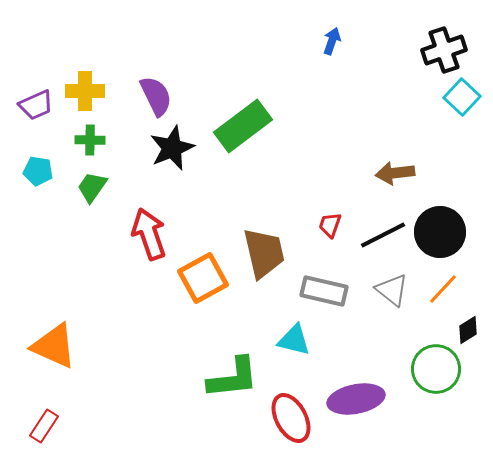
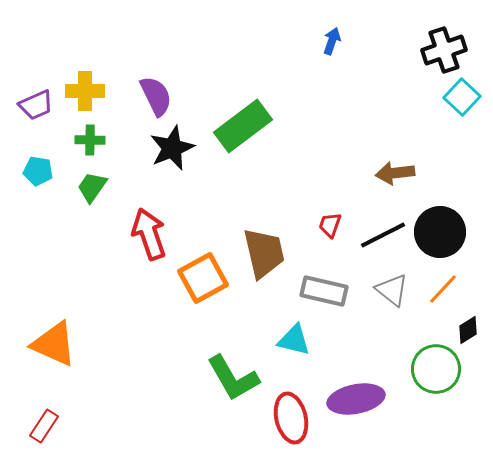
orange triangle: moved 2 px up
green L-shape: rotated 66 degrees clockwise
red ellipse: rotated 15 degrees clockwise
